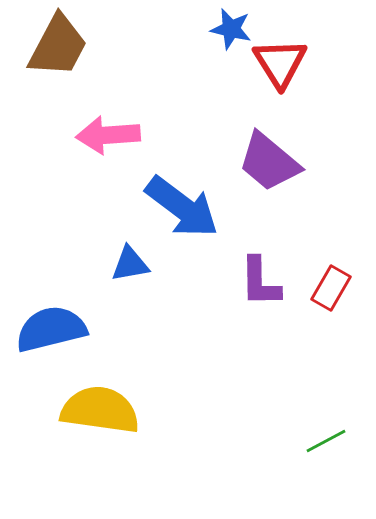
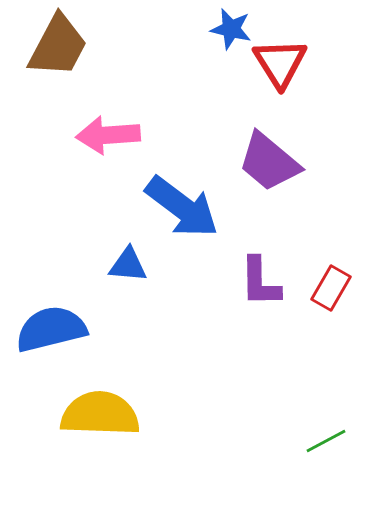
blue triangle: moved 2 px left, 1 px down; rotated 15 degrees clockwise
yellow semicircle: moved 4 px down; rotated 6 degrees counterclockwise
